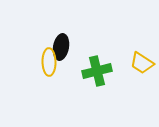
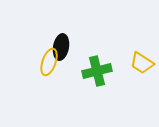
yellow ellipse: rotated 20 degrees clockwise
